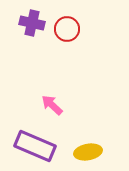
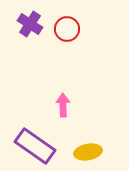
purple cross: moved 2 px left, 1 px down; rotated 20 degrees clockwise
pink arrow: moved 11 px right; rotated 45 degrees clockwise
purple rectangle: rotated 12 degrees clockwise
